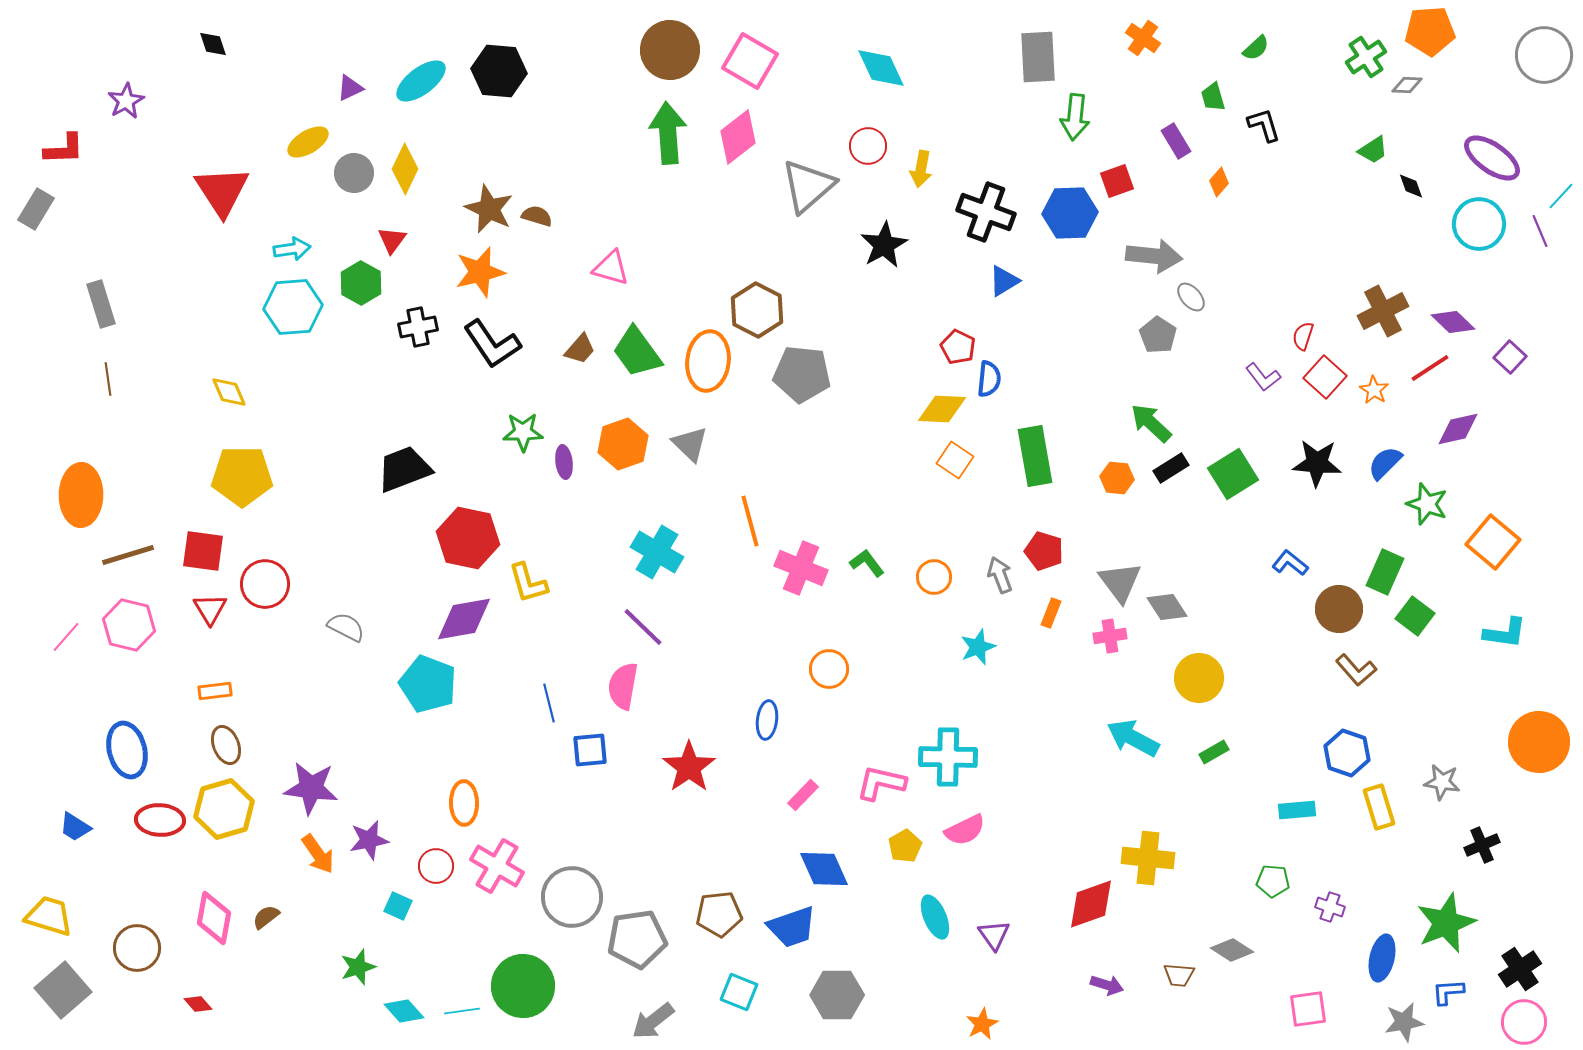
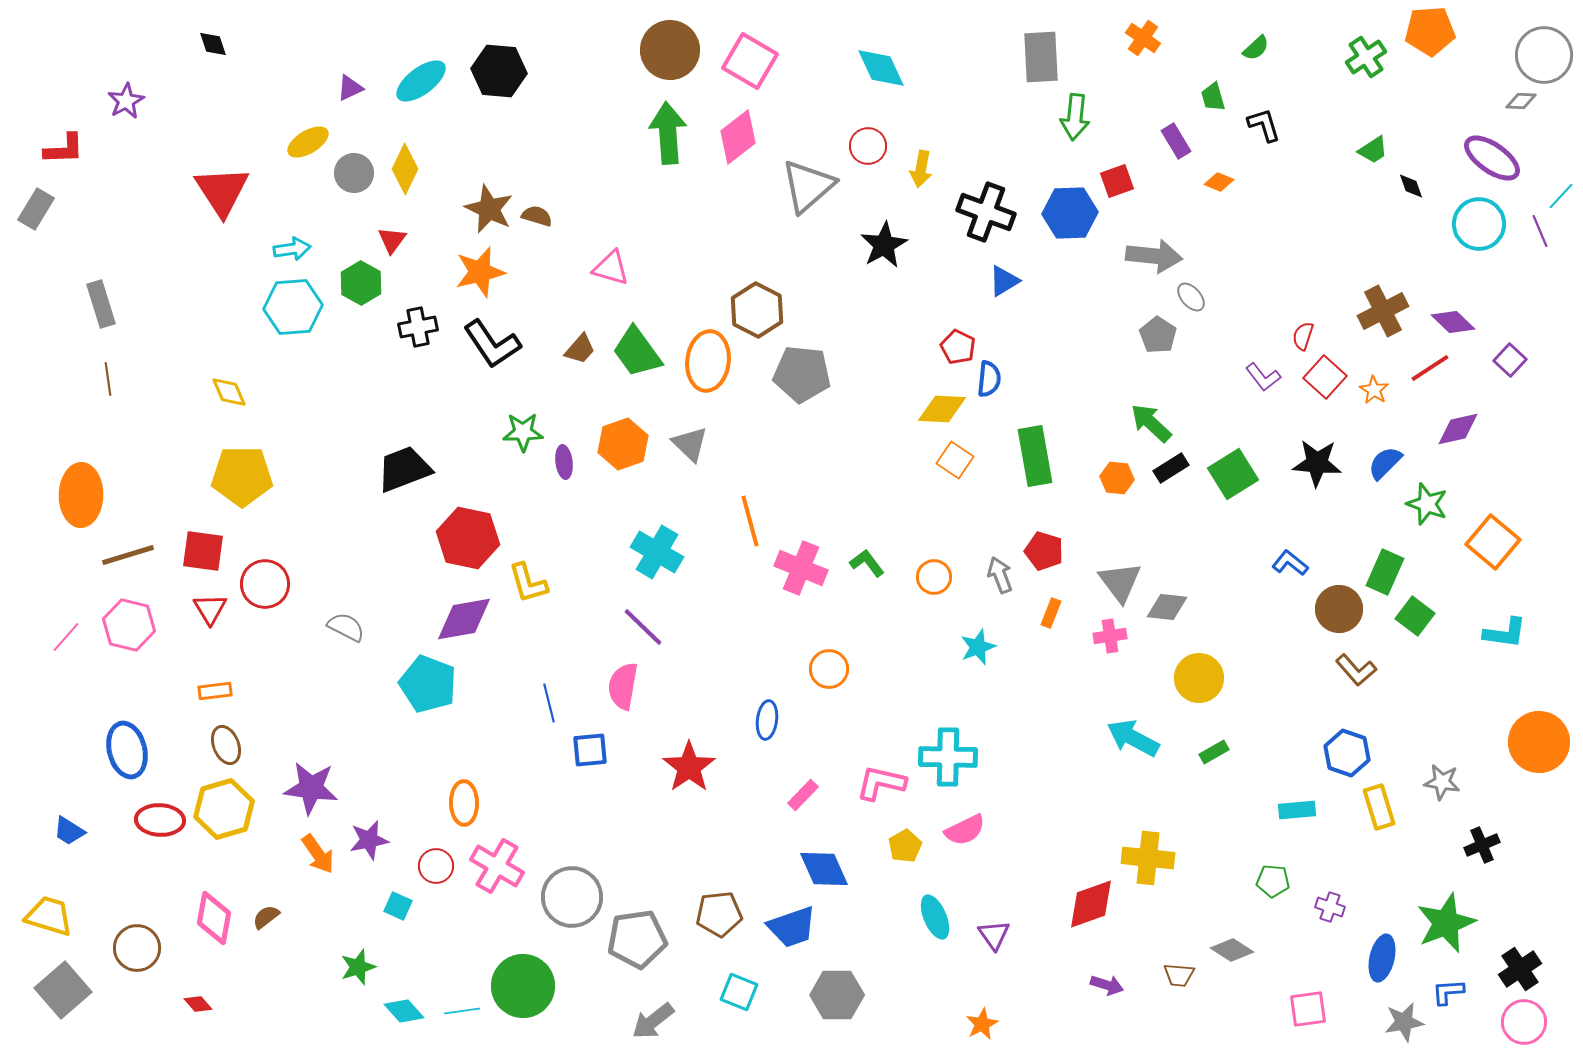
gray rectangle at (1038, 57): moved 3 px right
gray diamond at (1407, 85): moved 114 px right, 16 px down
orange diamond at (1219, 182): rotated 72 degrees clockwise
purple square at (1510, 357): moved 3 px down
gray diamond at (1167, 607): rotated 51 degrees counterclockwise
blue trapezoid at (75, 827): moved 6 px left, 4 px down
